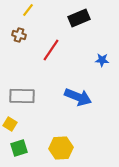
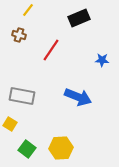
gray rectangle: rotated 10 degrees clockwise
green square: moved 8 px right, 1 px down; rotated 36 degrees counterclockwise
